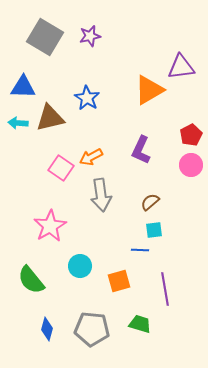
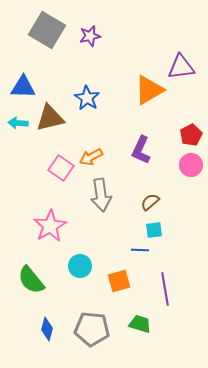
gray square: moved 2 px right, 7 px up
